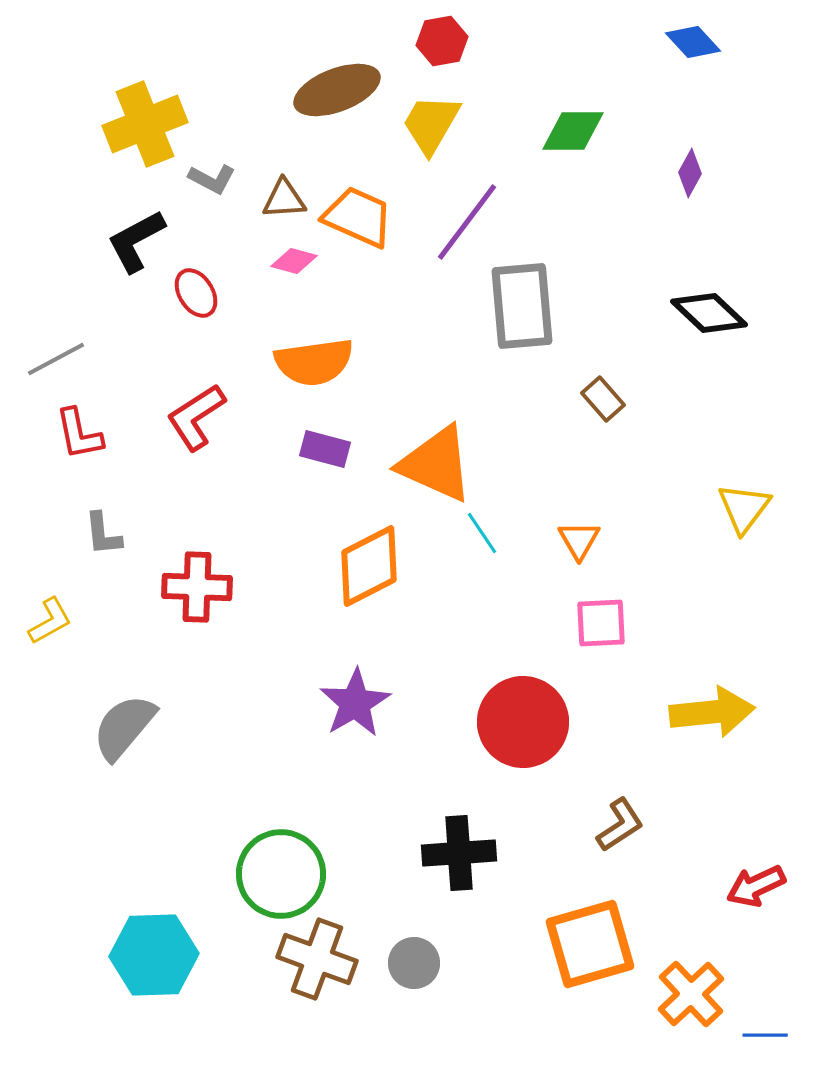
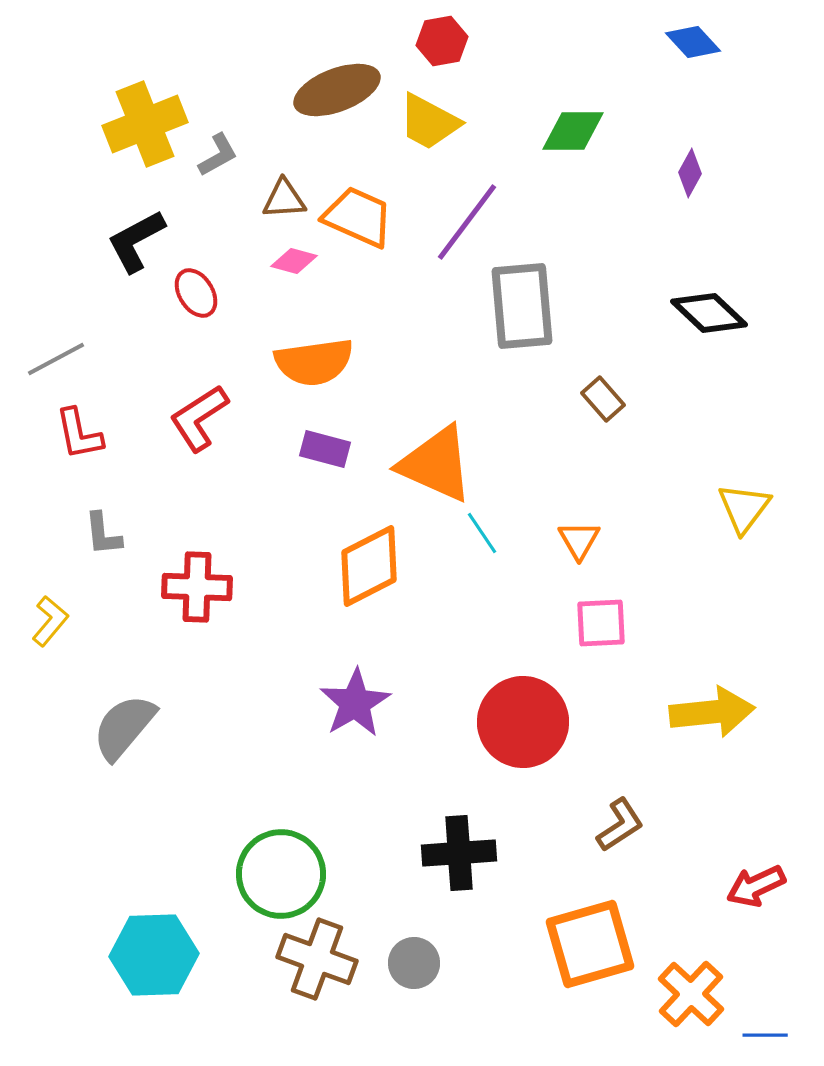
yellow trapezoid at (431, 124): moved 2 px left, 2 px up; rotated 92 degrees counterclockwise
gray L-shape at (212, 179): moved 6 px right, 24 px up; rotated 57 degrees counterclockwise
red L-shape at (196, 417): moved 3 px right, 1 px down
yellow L-shape at (50, 621): rotated 21 degrees counterclockwise
orange cross at (691, 994): rotated 4 degrees counterclockwise
